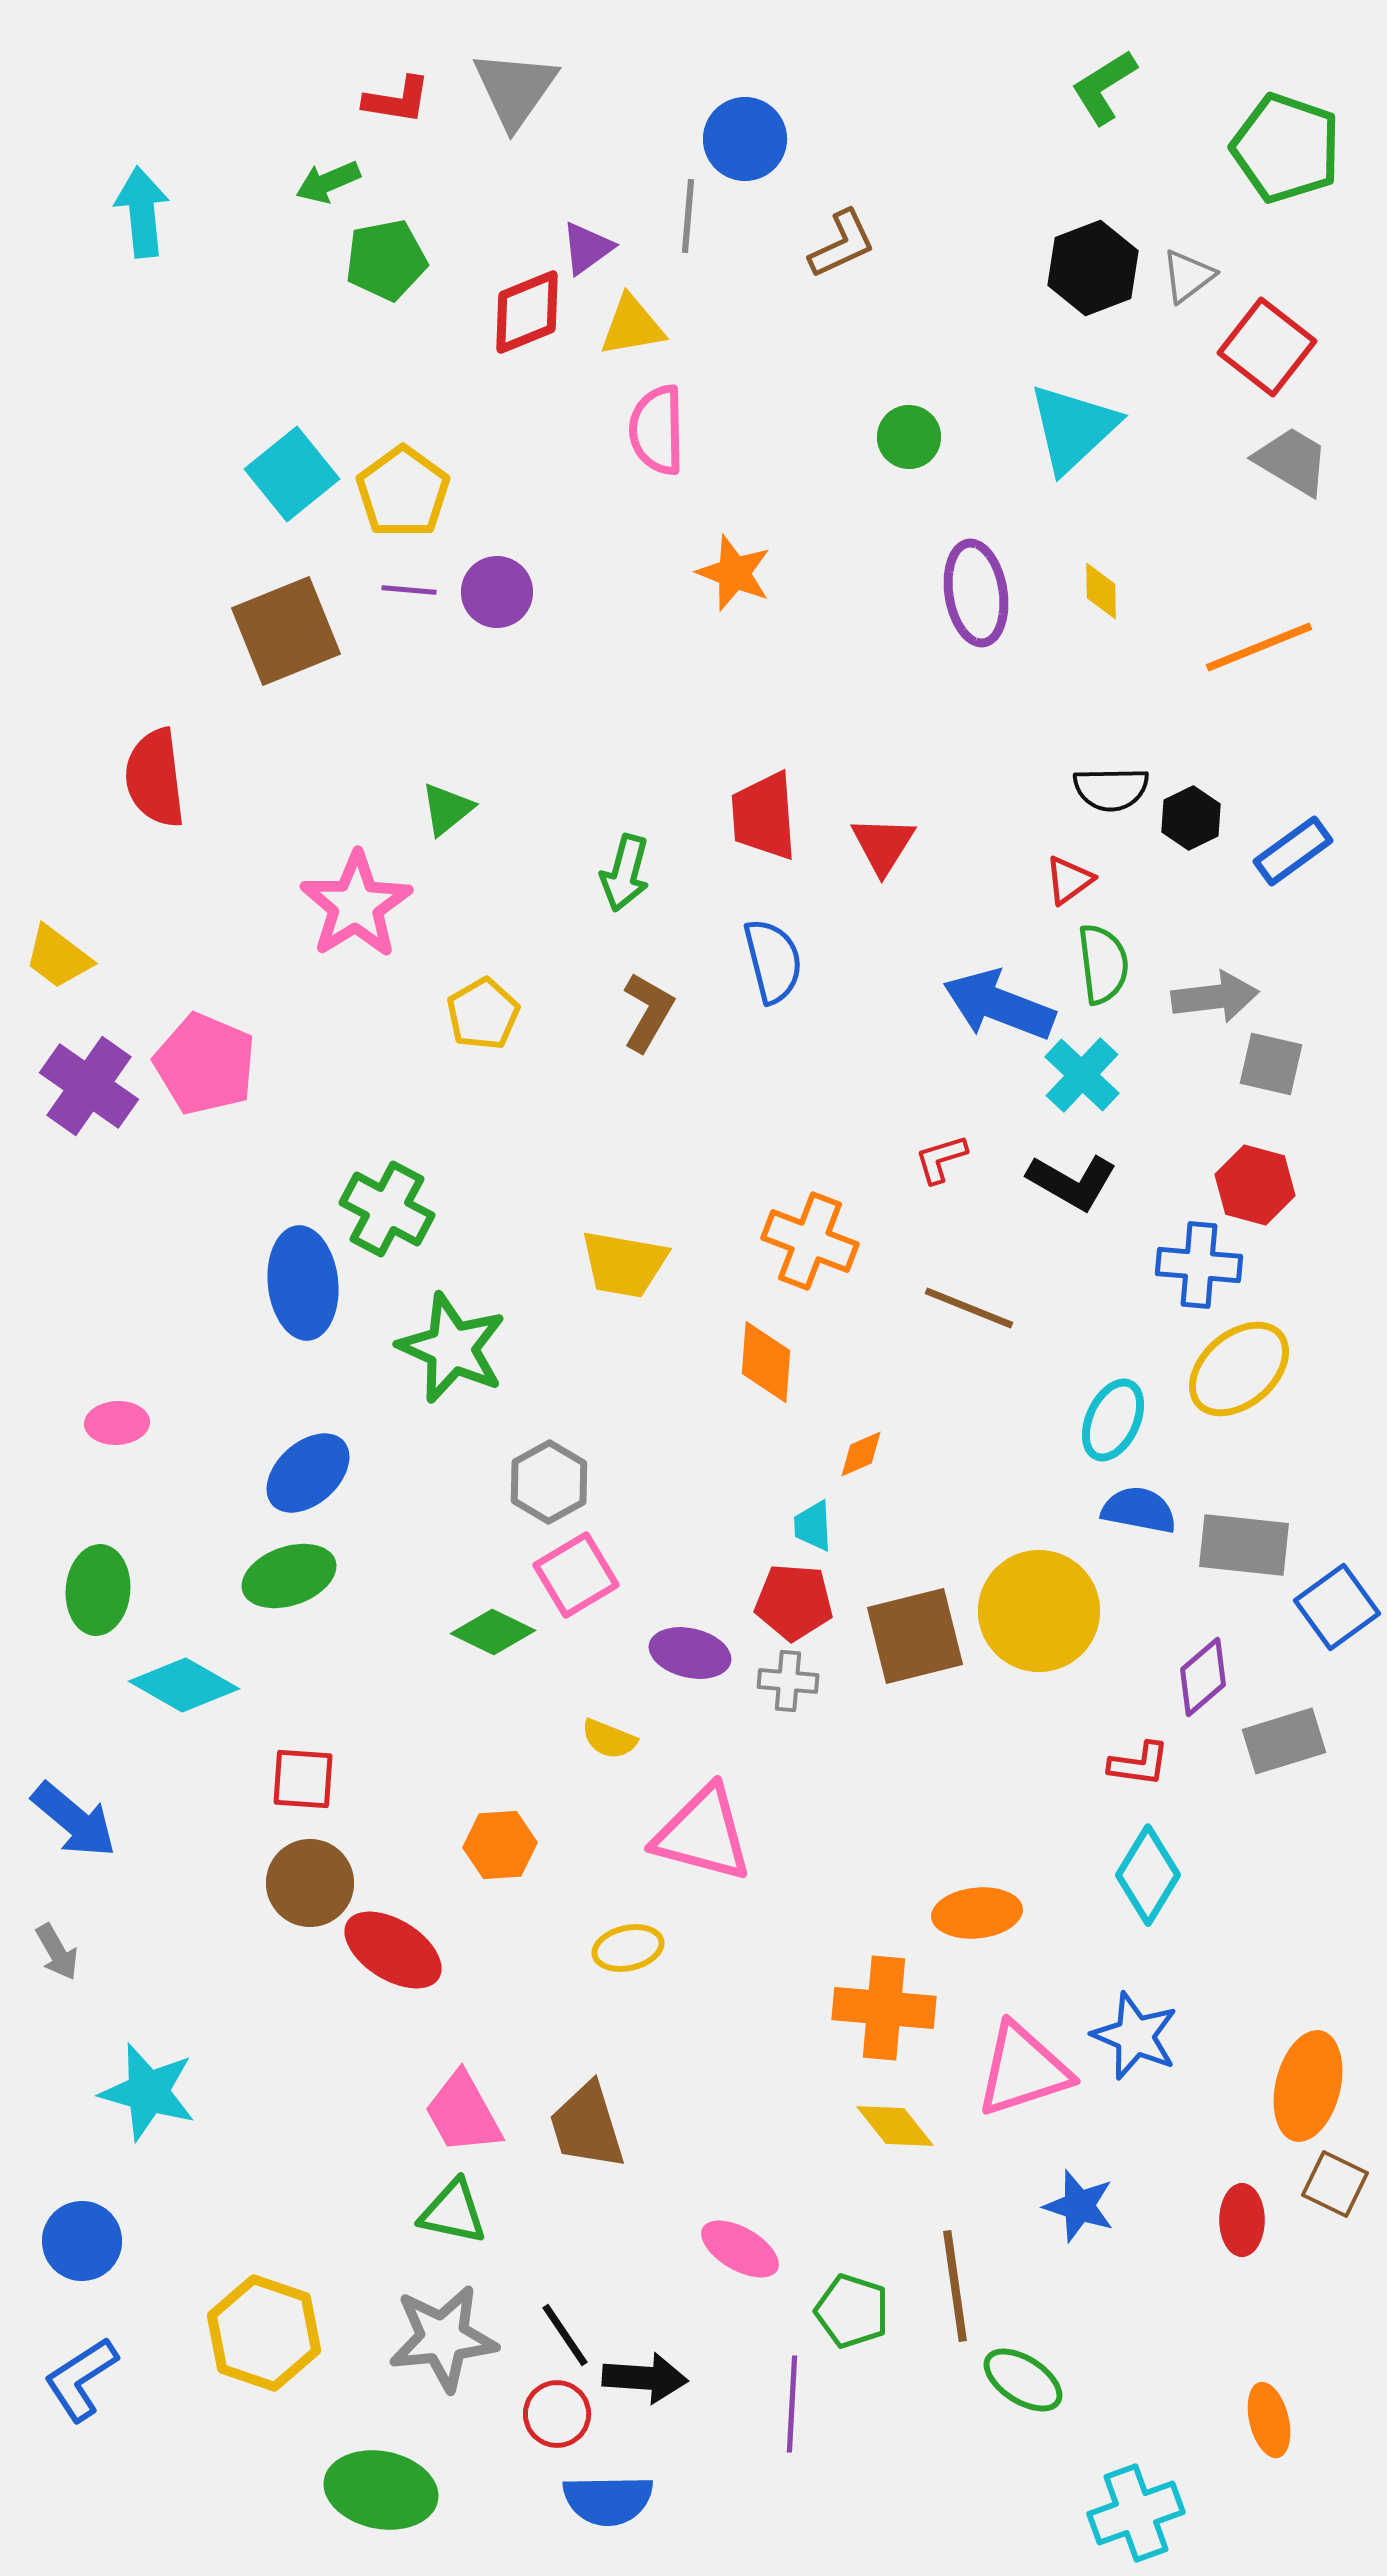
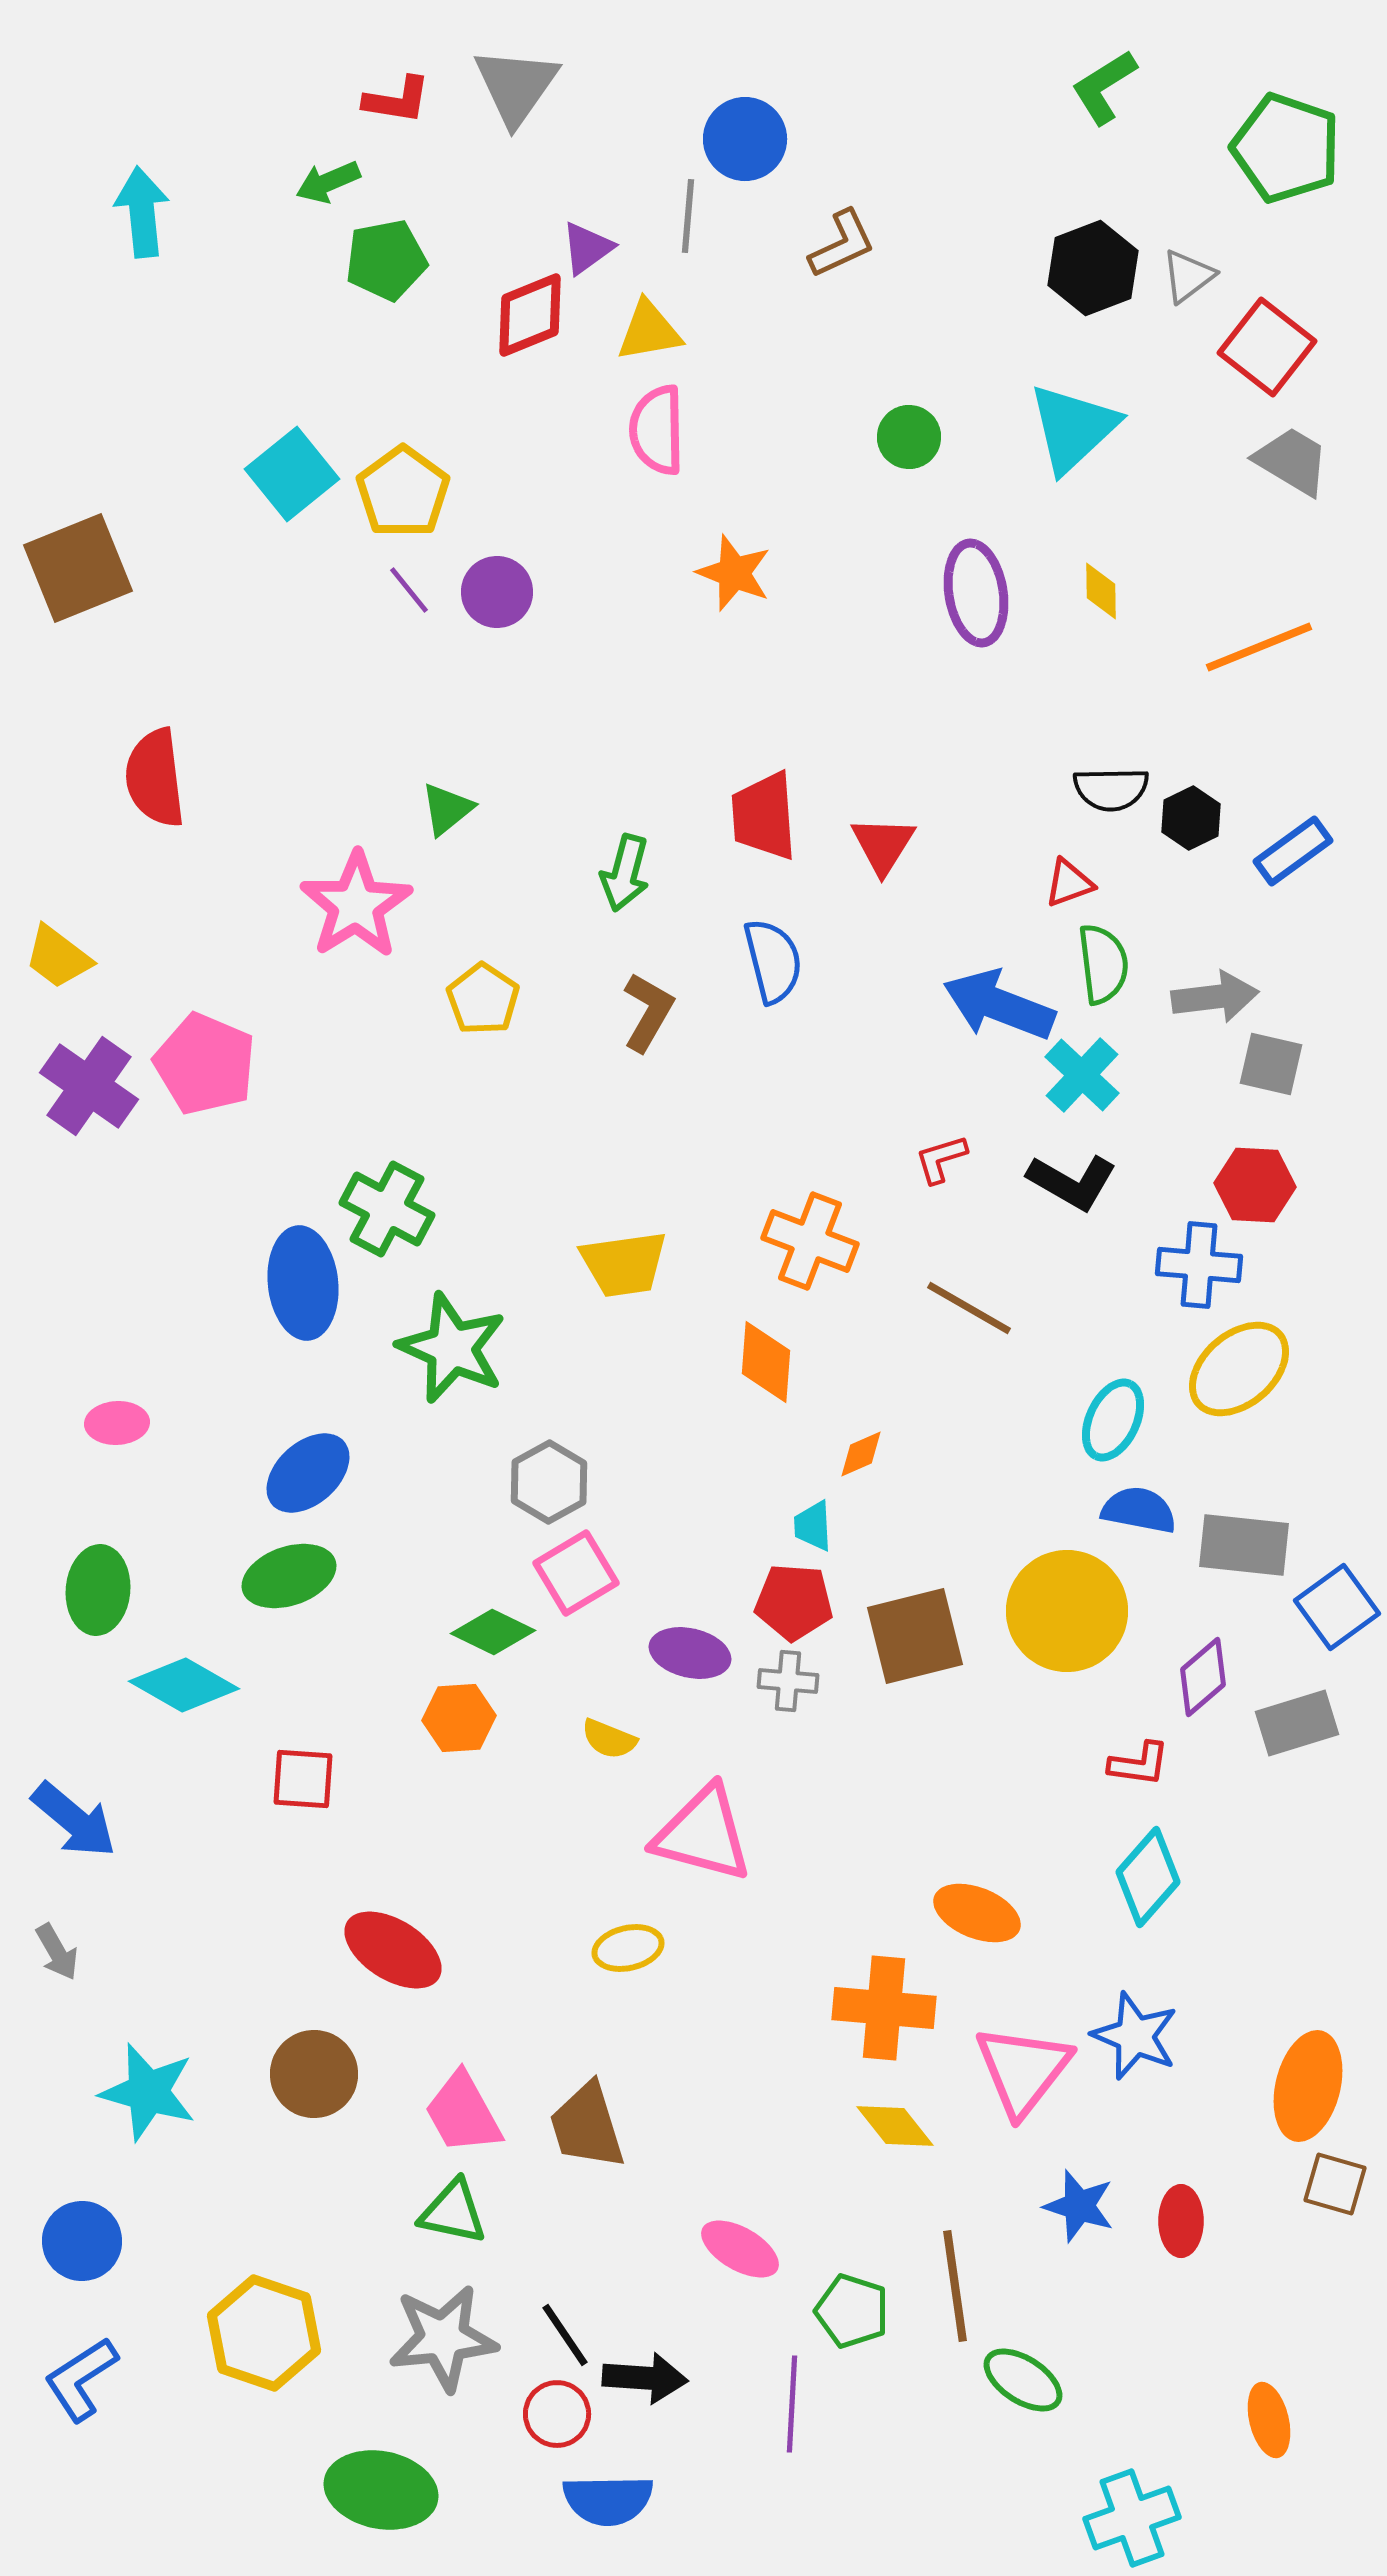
gray triangle at (515, 89): moved 1 px right, 3 px up
red diamond at (527, 312): moved 3 px right, 3 px down
yellow triangle at (632, 326): moved 17 px right, 5 px down
purple line at (409, 590): rotated 46 degrees clockwise
brown square at (286, 631): moved 208 px left, 63 px up
red triangle at (1069, 880): moved 3 px down; rotated 16 degrees clockwise
yellow pentagon at (483, 1014): moved 15 px up; rotated 8 degrees counterclockwise
red hexagon at (1255, 1185): rotated 12 degrees counterclockwise
yellow trapezoid at (624, 1264): rotated 18 degrees counterclockwise
brown line at (969, 1308): rotated 8 degrees clockwise
pink square at (576, 1575): moved 2 px up
yellow circle at (1039, 1611): moved 28 px right
gray rectangle at (1284, 1741): moved 13 px right, 18 px up
orange hexagon at (500, 1845): moved 41 px left, 127 px up
cyan diamond at (1148, 1875): moved 2 px down; rotated 10 degrees clockwise
brown circle at (310, 1883): moved 4 px right, 191 px down
orange ellipse at (977, 1913): rotated 28 degrees clockwise
pink triangle at (1023, 2070): rotated 34 degrees counterclockwise
brown square at (1335, 2184): rotated 10 degrees counterclockwise
red ellipse at (1242, 2220): moved 61 px left, 1 px down
cyan cross at (1136, 2513): moved 4 px left, 5 px down
